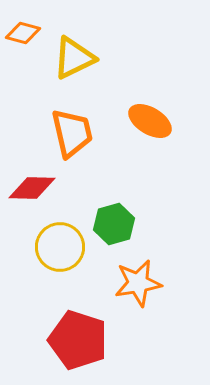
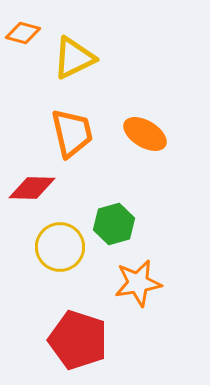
orange ellipse: moved 5 px left, 13 px down
